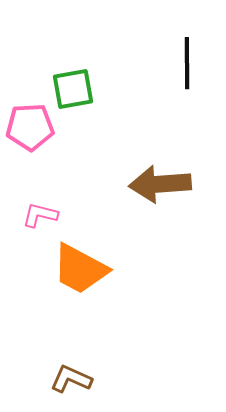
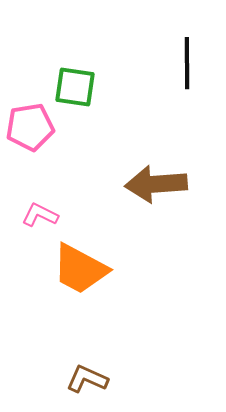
green square: moved 2 px right, 2 px up; rotated 18 degrees clockwise
pink pentagon: rotated 6 degrees counterclockwise
brown arrow: moved 4 px left
pink L-shape: rotated 12 degrees clockwise
brown L-shape: moved 16 px right
